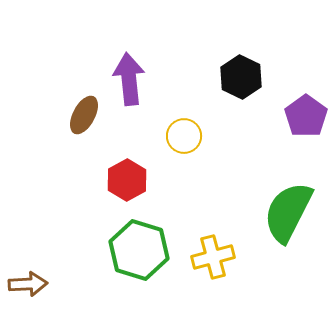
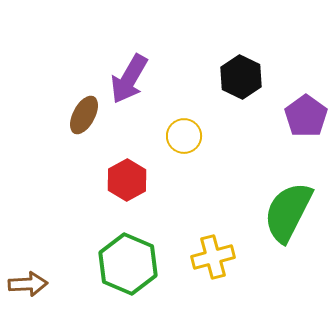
purple arrow: rotated 144 degrees counterclockwise
green hexagon: moved 11 px left, 14 px down; rotated 6 degrees clockwise
